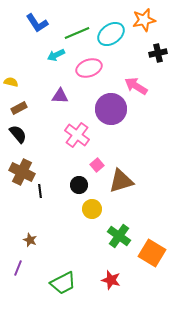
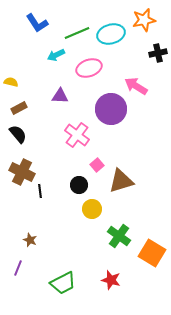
cyan ellipse: rotated 20 degrees clockwise
